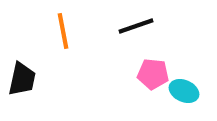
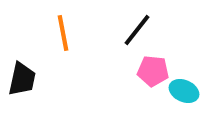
black line: moved 1 px right, 4 px down; rotated 33 degrees counterclockwise
orange line: moved 2 px down
pink pentagon: moved 3 px up
